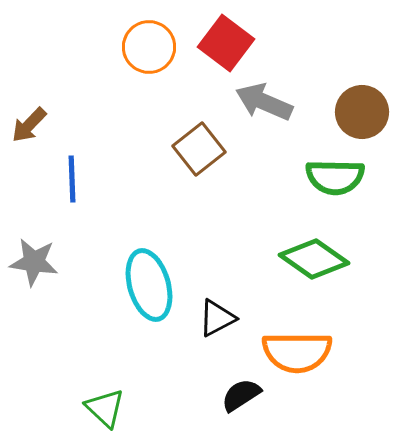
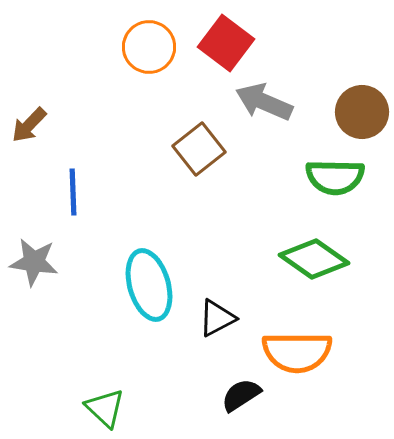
blue line: moved 1 px right, 13 px down
